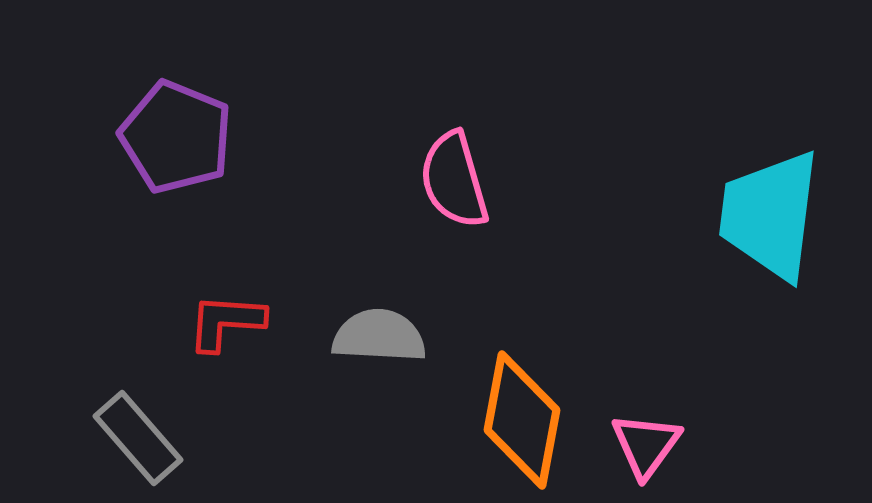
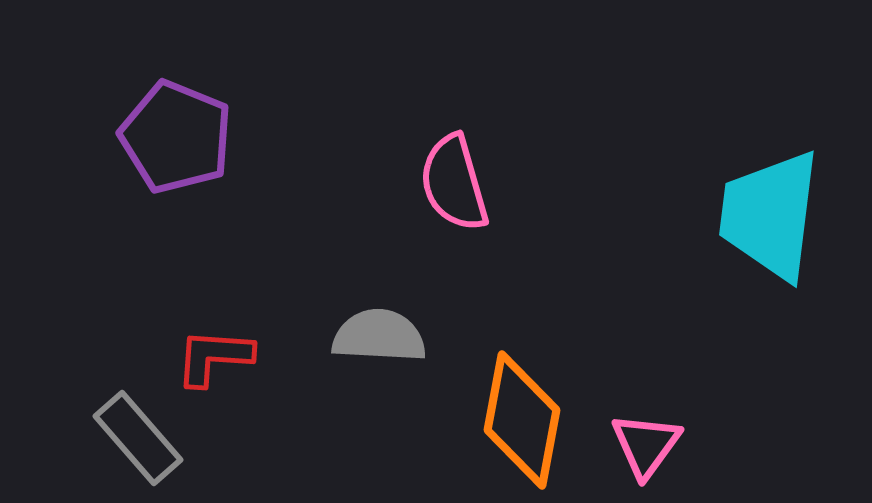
pink semicircle: moved 3 px down
red L-shape: moved 12 px left, 35 px down
